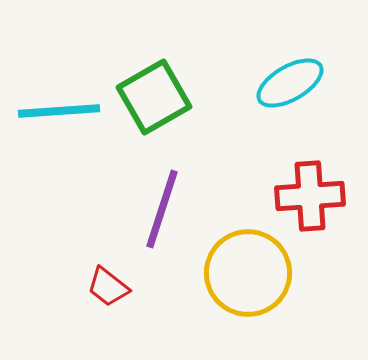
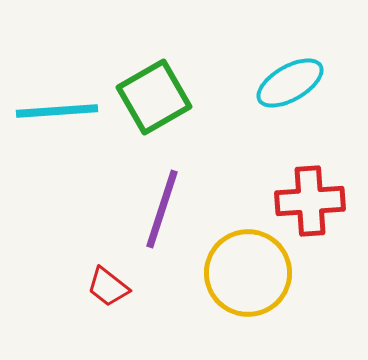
cyan line: moved 2 px left
red cross: moved 5 px down
